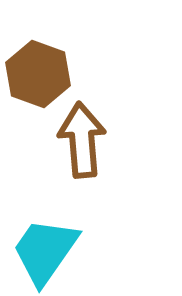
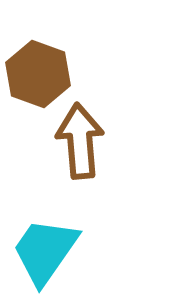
brown arrow: moved 2 px left, 1 px down
